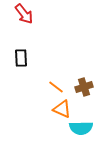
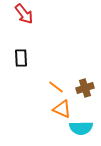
brown cross: moved 1 px right, 1 px down
